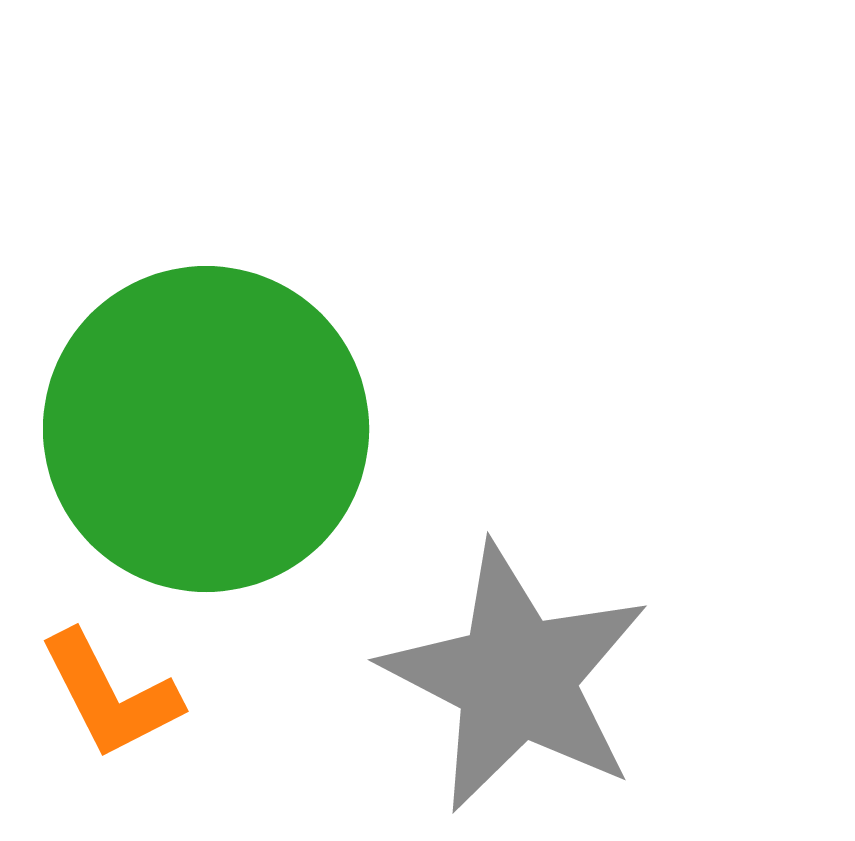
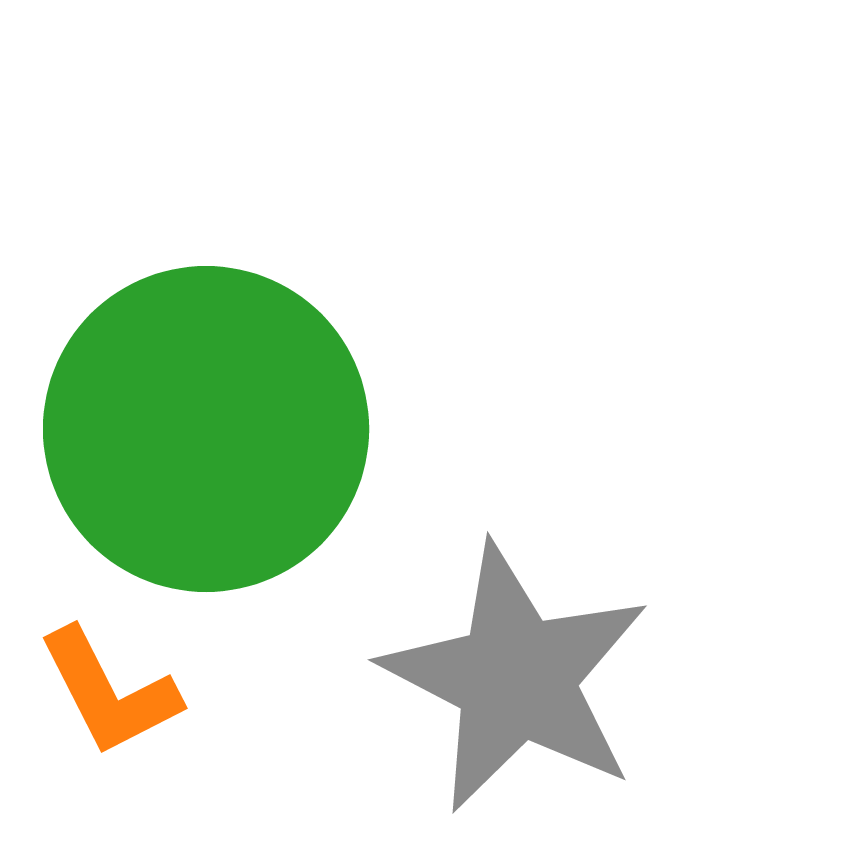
orange L-shape: moved 1 px left, 3 px up
